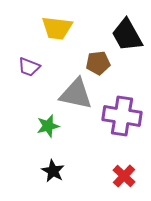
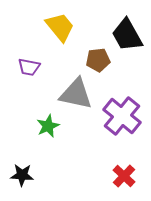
yellow trapezoid: moved 3 px right, 1 px up; rotated 136 degrees counterclockwise
brown pentagon: moved 3 px up
purple trapezoid: rotated 10 degrees counterclockwise
purple cross: rotated 30 degrees clockwise
green star: rotated 10 degrees counterclockwise
black star: moved 31 px left, 4 px down; rotated 25 degrees counterclockwise
